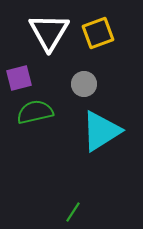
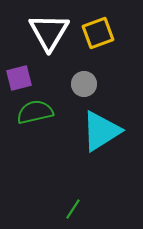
green line: moved 3 px up
